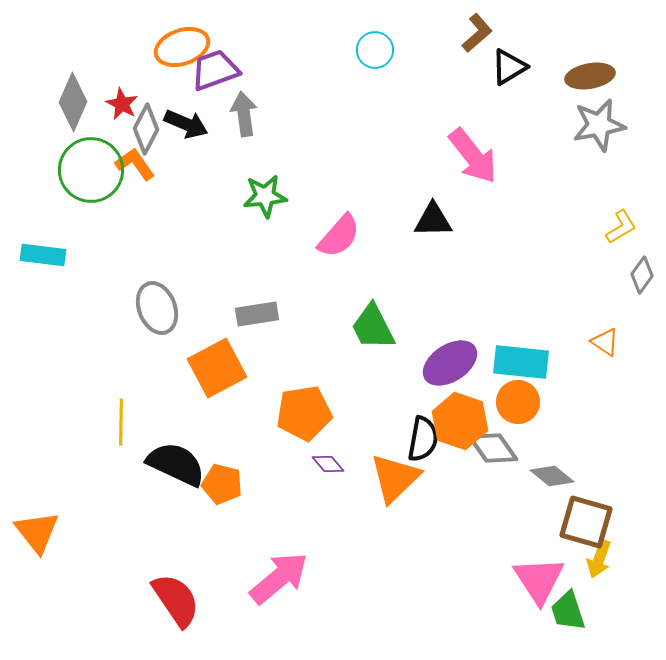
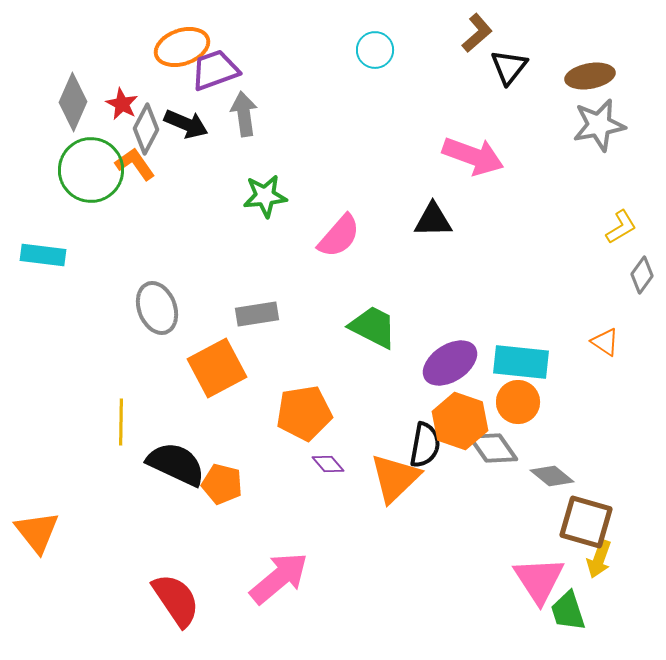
black triangle at (509, 67): rotated 21 degrees counterclockwise
pink arrow at (473, 156): rotated 32 degrees counterclockwise
green trapezoid at (373, 327): rotated 144 degrees clockwise
black semicircle at (423, 439): moved 2 px right, 6 px down
